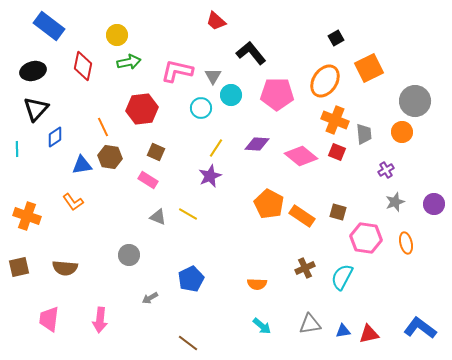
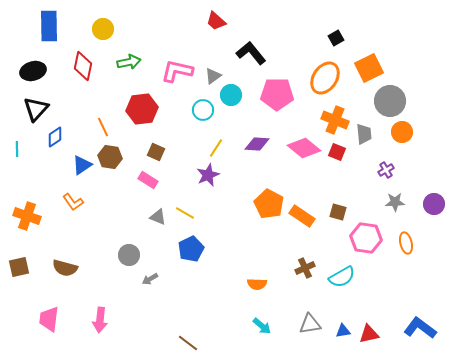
blue rectangle at (49, 26): rotated 52 degrees clockwise
yellow circle at (117, 35): moved 14 px left, 6 px up
gray triangle at (213, 76): rotated 24 degrees clockwise
orange ellipse at (325, 81): moved 3 px up
gray circle at (415, 101): moved 25 px left
cyan circle at (201, 108): moved 2 px right, 2 px down
pink diamond at (301, 156): moved 3 px right, 8 px up
blue triangle at (82, 165): rotated 25 degrees counterclockwise
purple star at (210, 176): moved 2 px left, 1 px up
gray star at (395, 202): rotated 18 degrees clockwise
yellow line at (188, 214): moved 3 px left, 1 px up
brown semicircle at (65, 268): rotated 10 degrees clockwise
cyan semicircle at (342, 277): rotated 148 degrees counterclockwise
blue pentagon at (191, 279): moved 30 px up
gray arrow at (150, 298): moved 19 px up
